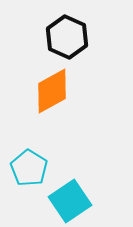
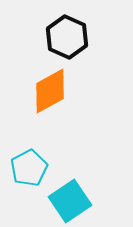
orange diamond: moved 2 px left
cyan pentagon: rotated 12 degrees clockwise
